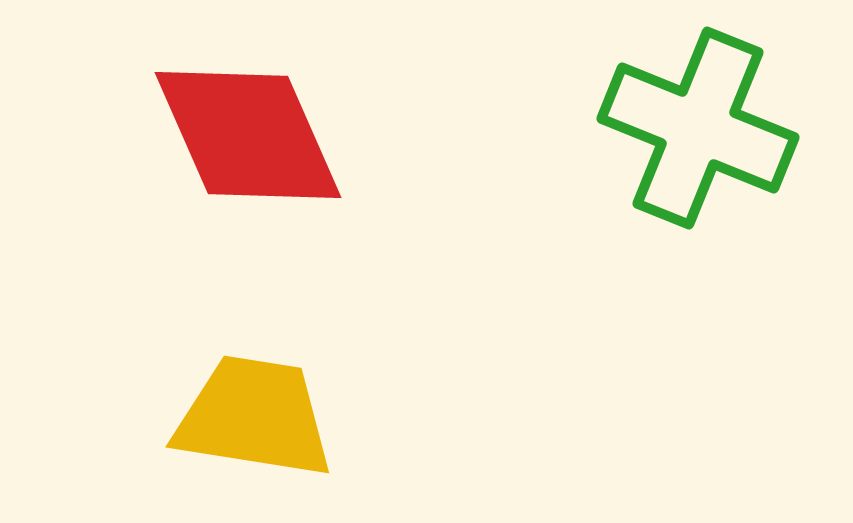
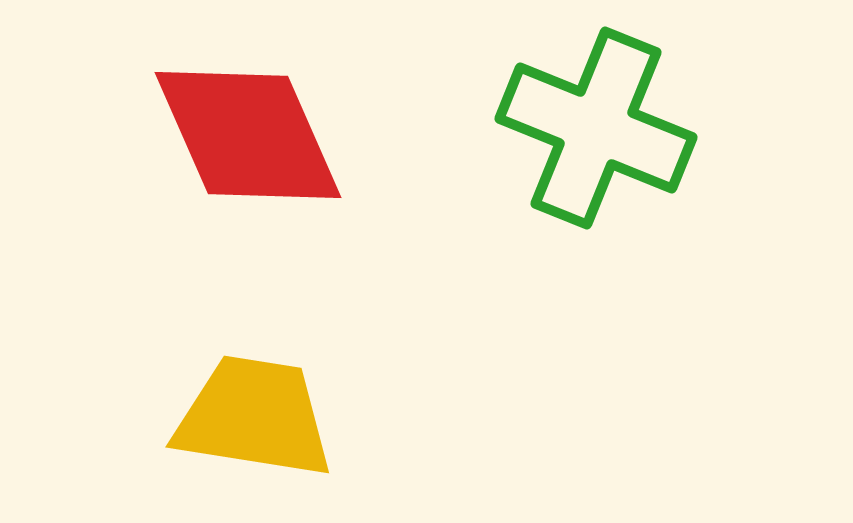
green cross: moved 102 px left
